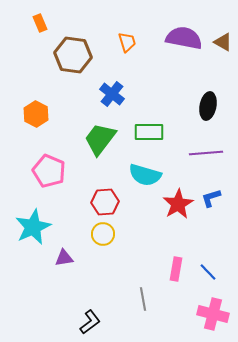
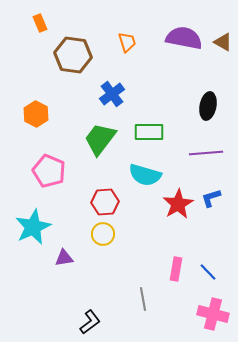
blue cross: rotated 15 degrees clockwise
